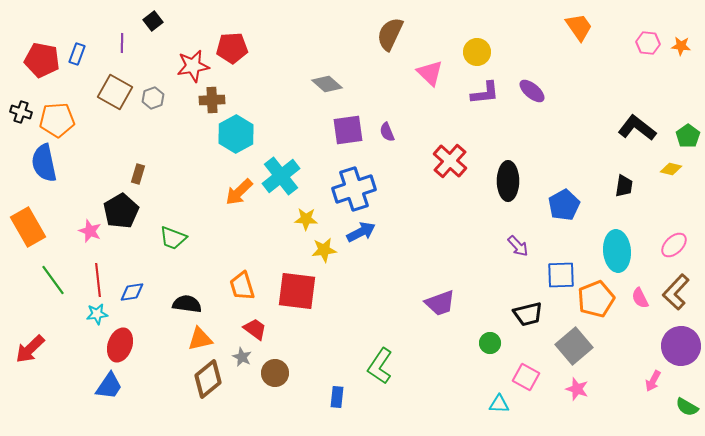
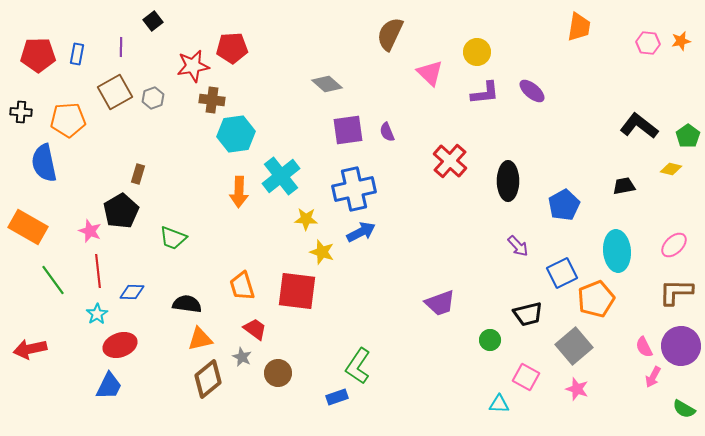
orange trapezoid at (579, 27): rotated 44 degrees clockwise
purple line at (122, 43): moved 1 px left, 4 px down
orange star at (681, 46): moved 5 px up; rotated 18 degrees counterclockwise
blue rectangle at (77, 54): rotated 10 degrees counterclockwise
red pentagon at (42, 60): moved 4 px left, 5 px up; rotated 12 degrees counterclockwise
brown square at (115, 92): rotated 32 degrees clockwise
brown cross at (212, 100): rotated 10 degrees clockwise
black cross at (21, 112): rotated 15 degrees counterclockwise
orange pentagon at (57, 120): moved 11 px right
black L-shape at (637, 128): moved 2 px right, 2 px up
cyan hexagon at (236, 134): rotated 21 degrees clockwise
black trapezoid at (624, 186): rotated 110 degrees counterclockwise
blue cross at (354, 189): rotated 6 degrees clockwise
orange arrow at (239, 192): rotated 44 degrees counterclockwise
orange rectangle at (28, 227): rotated 30 degrees counterclockwise
yellow star at (324, 250): moved 2 px left, 2 px down; rotated 25 degrees clockwise
blue square at (561, 275): moved 1 px right, 2 px up; rotated 24 degrees counterclockwise
red line at (98, 280): moved 9 px up
blue diamond at (132, 292): rotated 10 degrees clockwise
brown L-shape at (676, 292): rotated 48 degrees clockwise
pink semicircle at (640, 298): moved 4 px right, 49 px down
cyan star at (97, 314): rotated 25 degrees counterclockwise
green circle at (490, 343): moved 3 px up
red ellipse at (120, 345): rotated 52 degrees clockwise
red arrow at (30, 349): rotated 32 degrees clockwise
green L-shape at (380, 366): moved 22 px left
brown circle at (275, 373): moved 3 px right
pink arrow at (653, 381): moved 4 px up
blue trapezoid at (109, 386): rotated 8 degrees counterclockwise
blue rectangle at (337, 397): rotated 65 degrees clockwise
green semicircle at (687, 407): moved 3 px left, 2 px down
